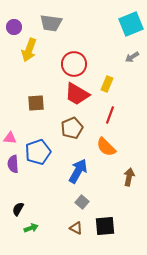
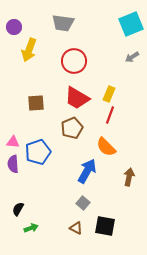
gray trapezoid: moved 12 px right
red circle: moved 3 px up
yellow rectangle: moved 2 px right, 10 px down
red trapezoid: moved 4 px down
pink triangle: moved 3 px right, 4 px down
blue arrow: moved 9 px right
gray square: moved 1 px right, 1 px down
black square: rotated 15 degrees clockwise
